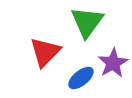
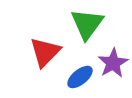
green triangle: moved 2 px down
blue ellipse: moved 1 px left, 1 px up
